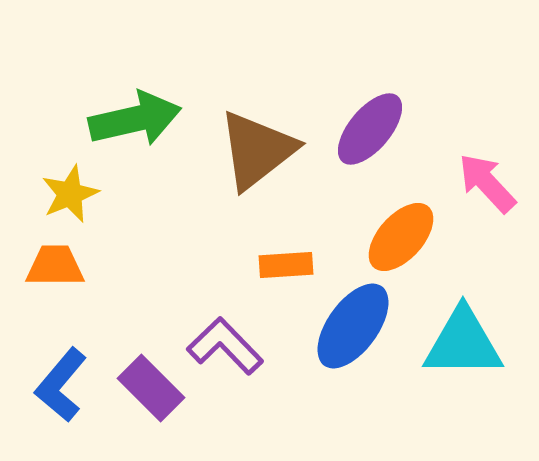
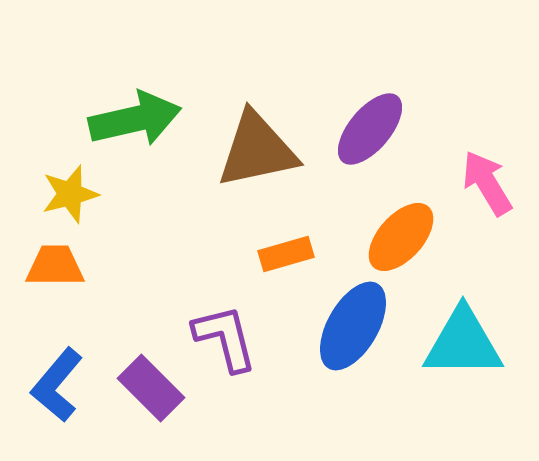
brown triangle: rotated 26 degrees clockwise
pink arrow: rotated 12 degrees clockwise
yellow star: rotated 8 degrees clockwise
orange rectangle: moved 11 px up; rotated 12 degrees counterclockwise
blue ellipse: rotated 6 degrees counterclockwise
purple L-shape: moved 8 px up; rotated 30 degrees clockwise
blue L-shape: moved 4 px left
